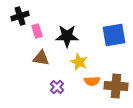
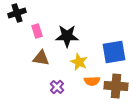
black cross: moved 3 px left, 3 px up
blue square: moved 17 px down
